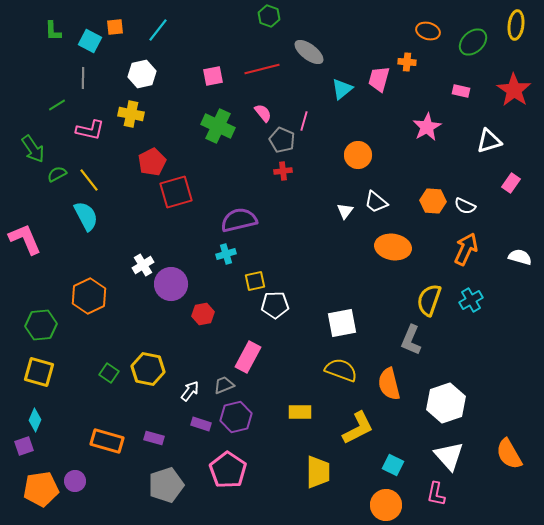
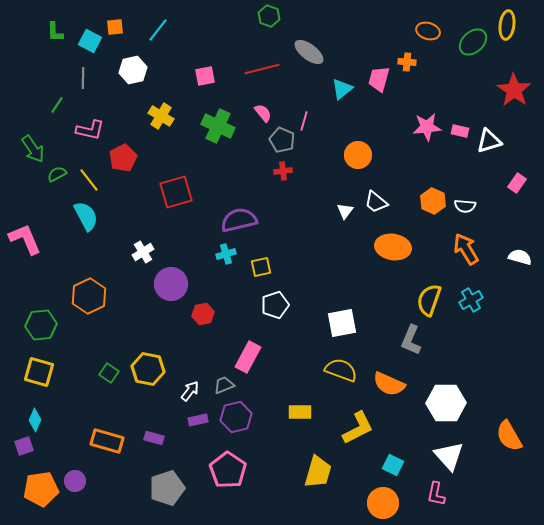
yellow ellipse at (516, 25): moved 9 px left
green L-shape at (53, 31): moved 2 px right, 1 px down
white hexagon at (142, 74): moved 9 px left, 4 px up
pink square at (213, 76): moved 8 px left
pink rectangle at (461, 91): moved 1 px left, 40 px down
green line at (57, 105): rotated 24 degrees counterclockwise
yellow cross at (131, 114): moved 30 px right, 2 px down; rotated 20 degrees clockwise
pink star at (427, 127): rotated 24 degrees clockwise
red pentagon at (152, 162): moved 29 px left, 4 px up
pink rectangle at (511, 183): moved 6 px right
orange hexagon at (433, 201): rotated 20 degrees clockwise
white semicircle at (465, 206): rotated 20 degrees counterclockwise
orange arrow at (466, 249): rotated 56 degrees counterclockwise
white cross at (143, 265): moved 13 px up
yellow square at (255, 281): moved 6 px right, 14 px up
white pentagon at (275, 305): rotated 16 degrees counterclockwise
orange semicircle at (389, 384): rotated 52 degrees counterclockwise
white hexagon at (446, 403): rotated 18 degrees clockwise
purple rectangle at (201, 424): moved 3 px left, 4 px up; rotated 30 degrees counterclockwise
orange semicircle at (509, 454): moved 18 px up
yellow trapezoid at (318, 472): rotated 16 degrees clockwise
gray pentagon at (166, 485): moved 1 px right, 3 px down
orange circle at (386, 505): moved 3 px left, 2 px up
